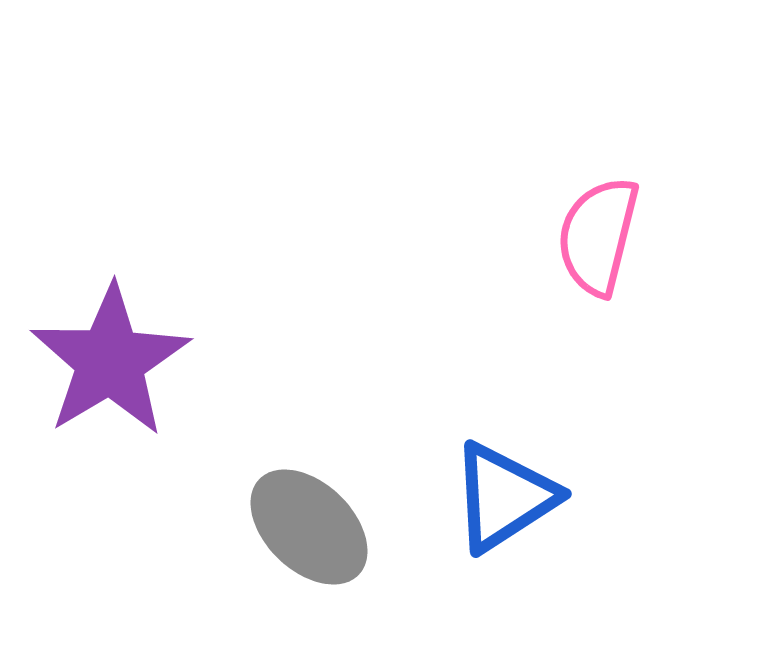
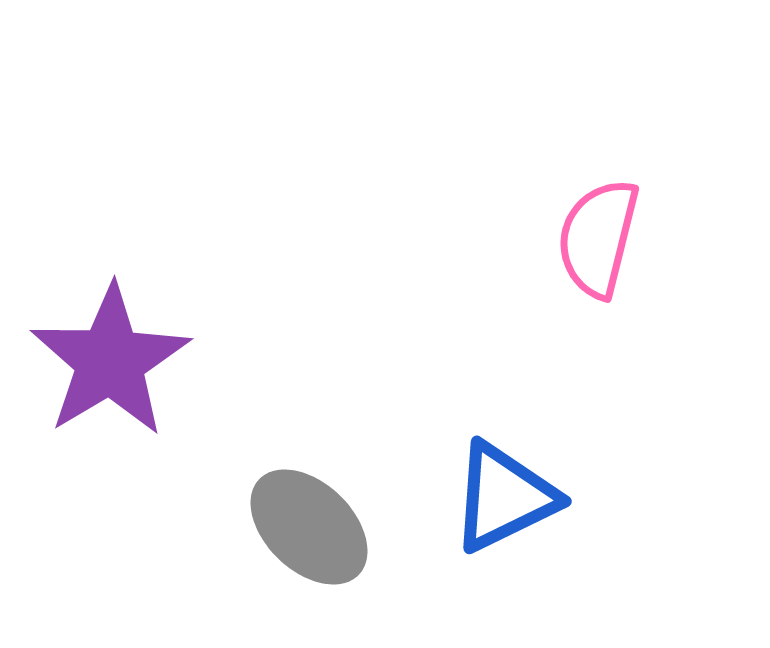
pink semicircle: moved 2 px down
blue triangle: rotated 7 degrees clockwise
